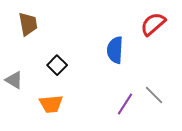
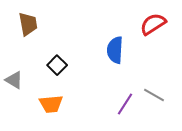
red semicircle: rotated 8 degrees clockwise
gray line: rotated 15 degrees counterclockwise
